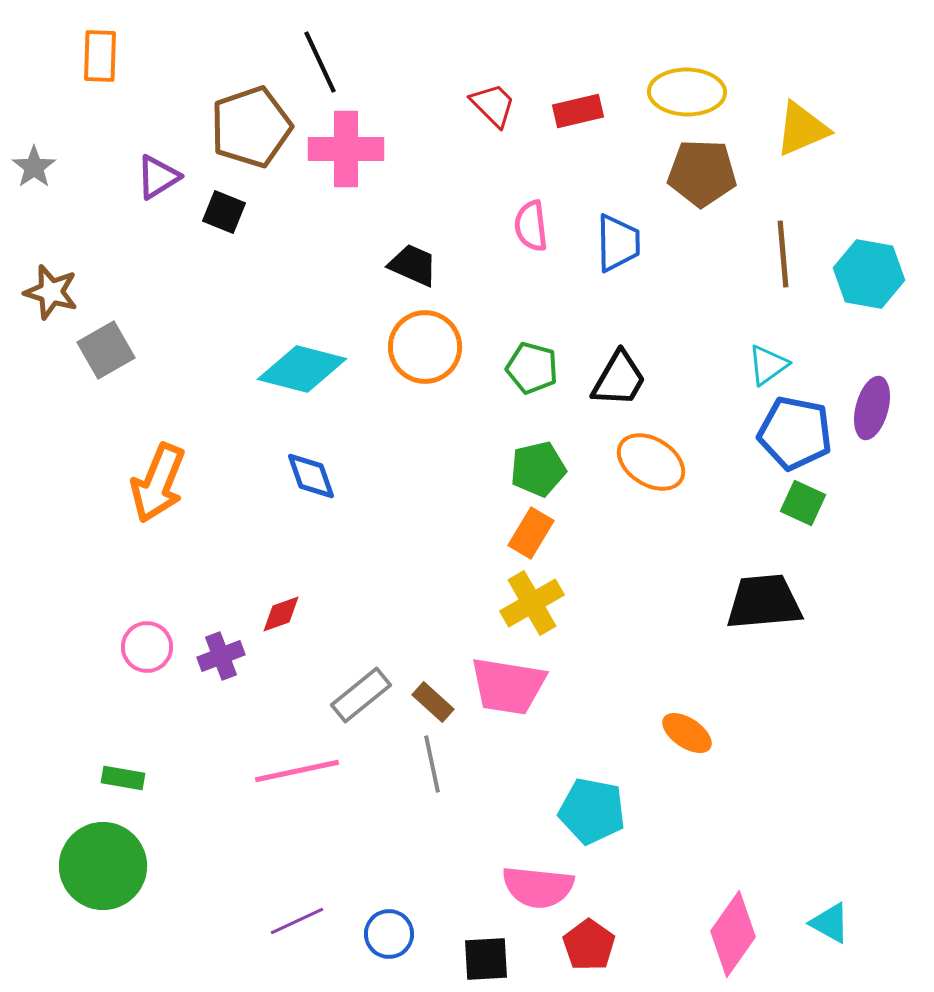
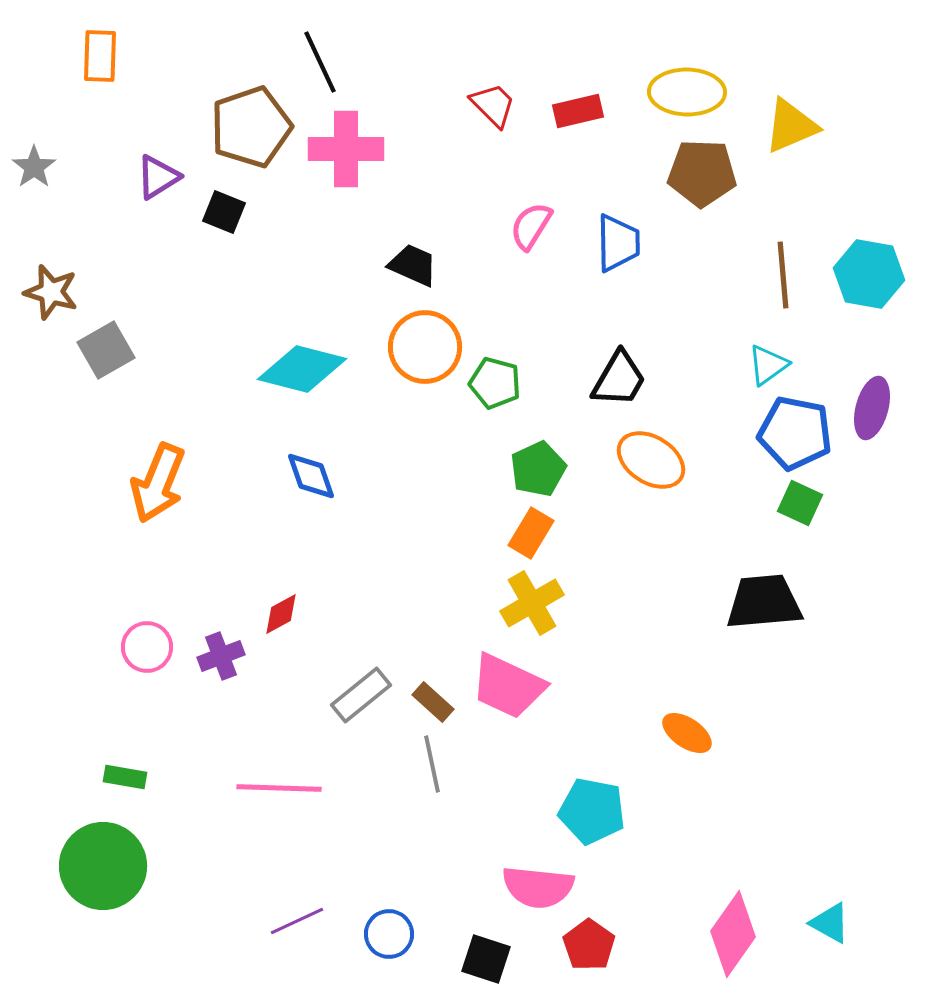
yellow triangle at (802, 129): moved 11 px left, 3 px up
pink semicircle at (531, 226): rotated 39 degrees clockwise
brown line at (783, 254): moved 21 px down
green pentagon at (532, 368): moved 37 px left, 15 px down
orange ellipse at (651, 462): moved 2 px up
green pentagon at (538, 469): rotated 12 degrees counterclockwise
green square at (803, 503): moved 3 px left
red diamond at (281, 614): rotated 9 degrees counterclockwise
pink trapezoid at (508, 686): rotated 16 degrees clockwise
pink line at (297, 771): moved 18 px left, 17 px down; rotated 14 degrees clockwise
green rectangle at (123, 778): moved 2 px right, 1 px up
black square at (486, 959): rotated 21 degrees clockwise
